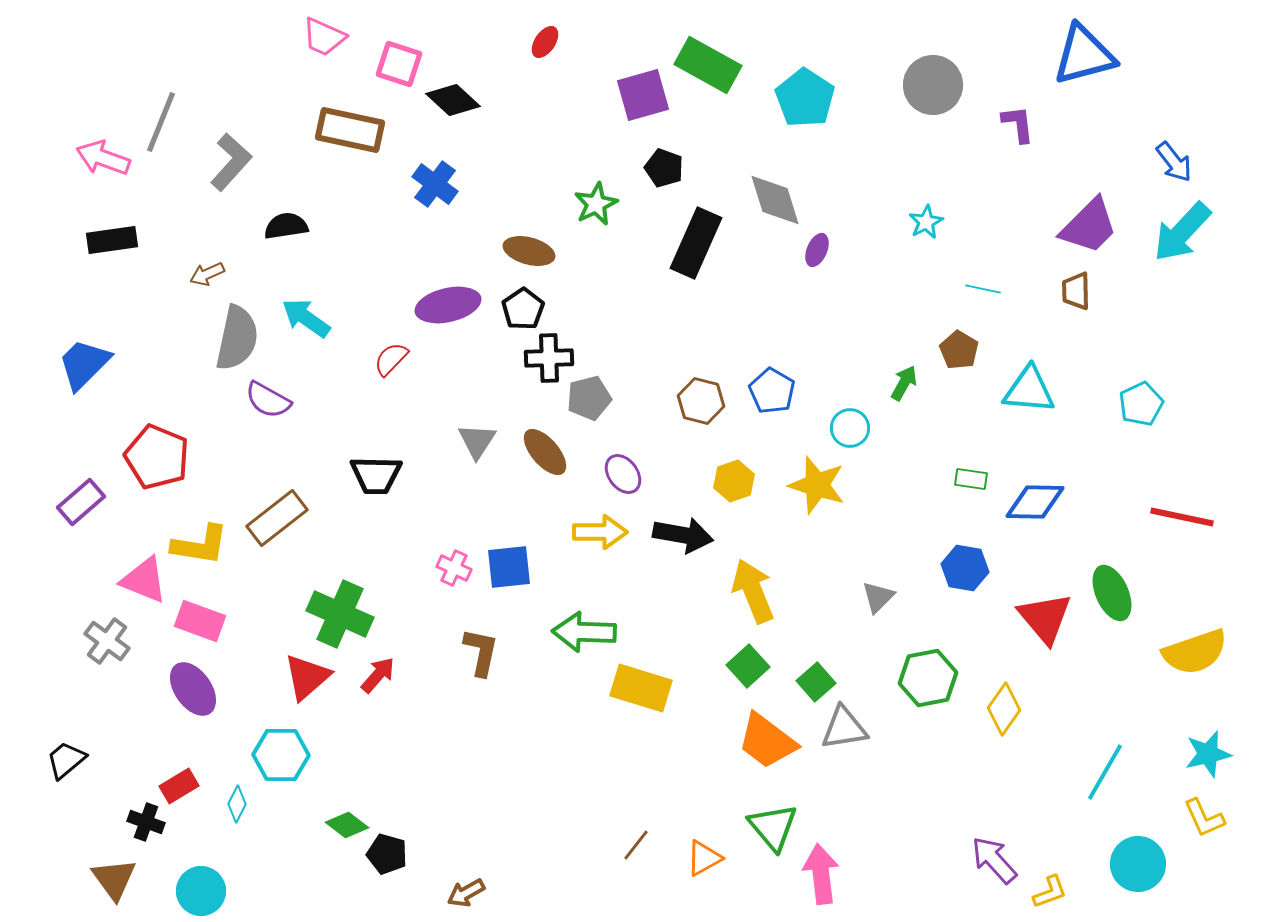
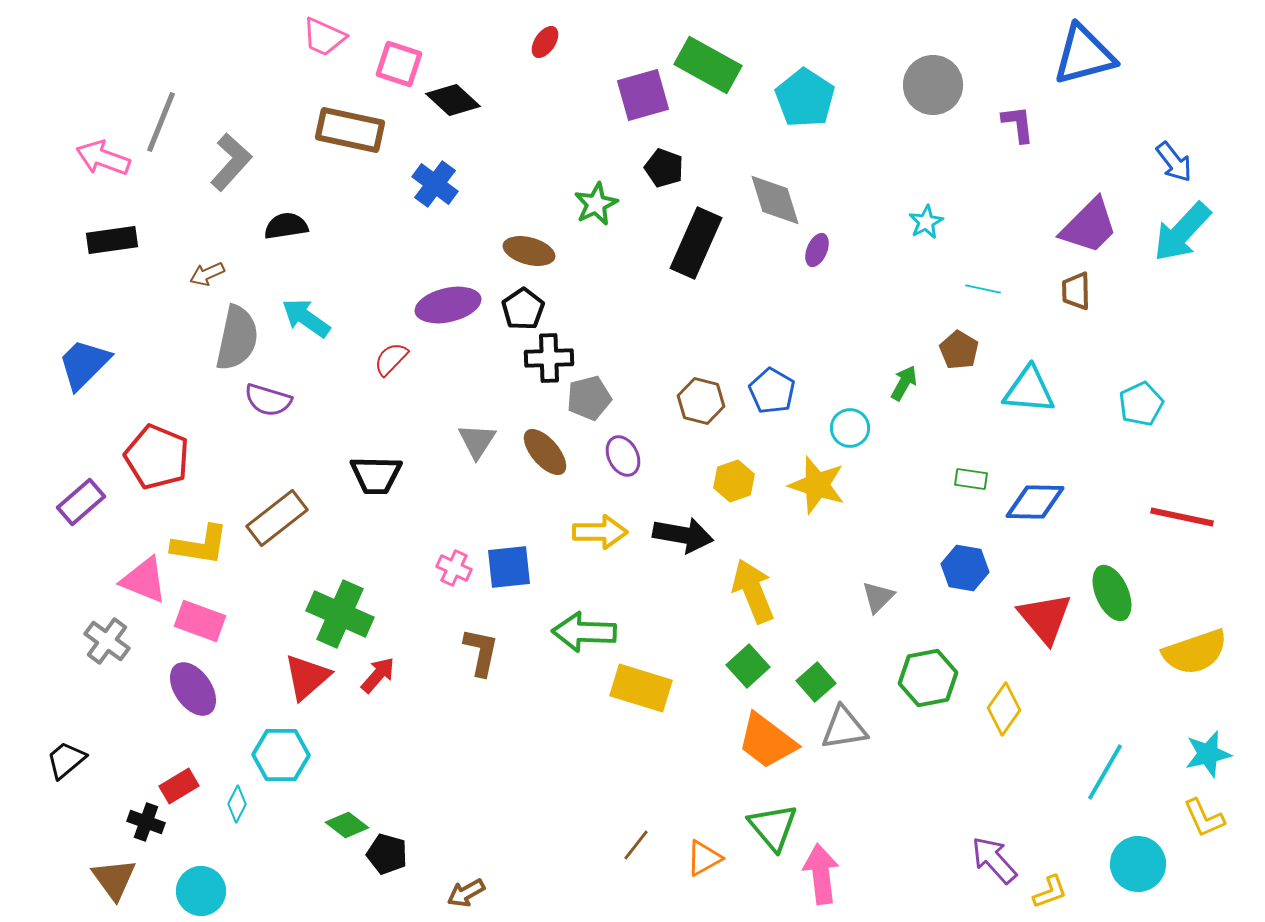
purple semicircle at (268, 400): rotated 12 degrees counterclockwise
purple ellipse at (623, 474): moved 18 px up; rotated 9 degrees clockwise
